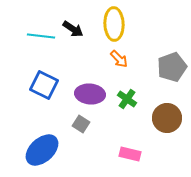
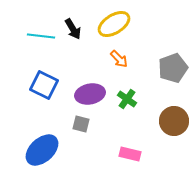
yellow ellipse: rotated 60 degrees clockwise
black arrow: rotated 25 degrees clockwise
gray pentagon: moved 1 px right, 1 px down
purple ellipse: rotated 16 degrees counterclockwise
brown circle: moved 7 px right, 3 px down
gray square: rotated 18 degrees counterclockwise
